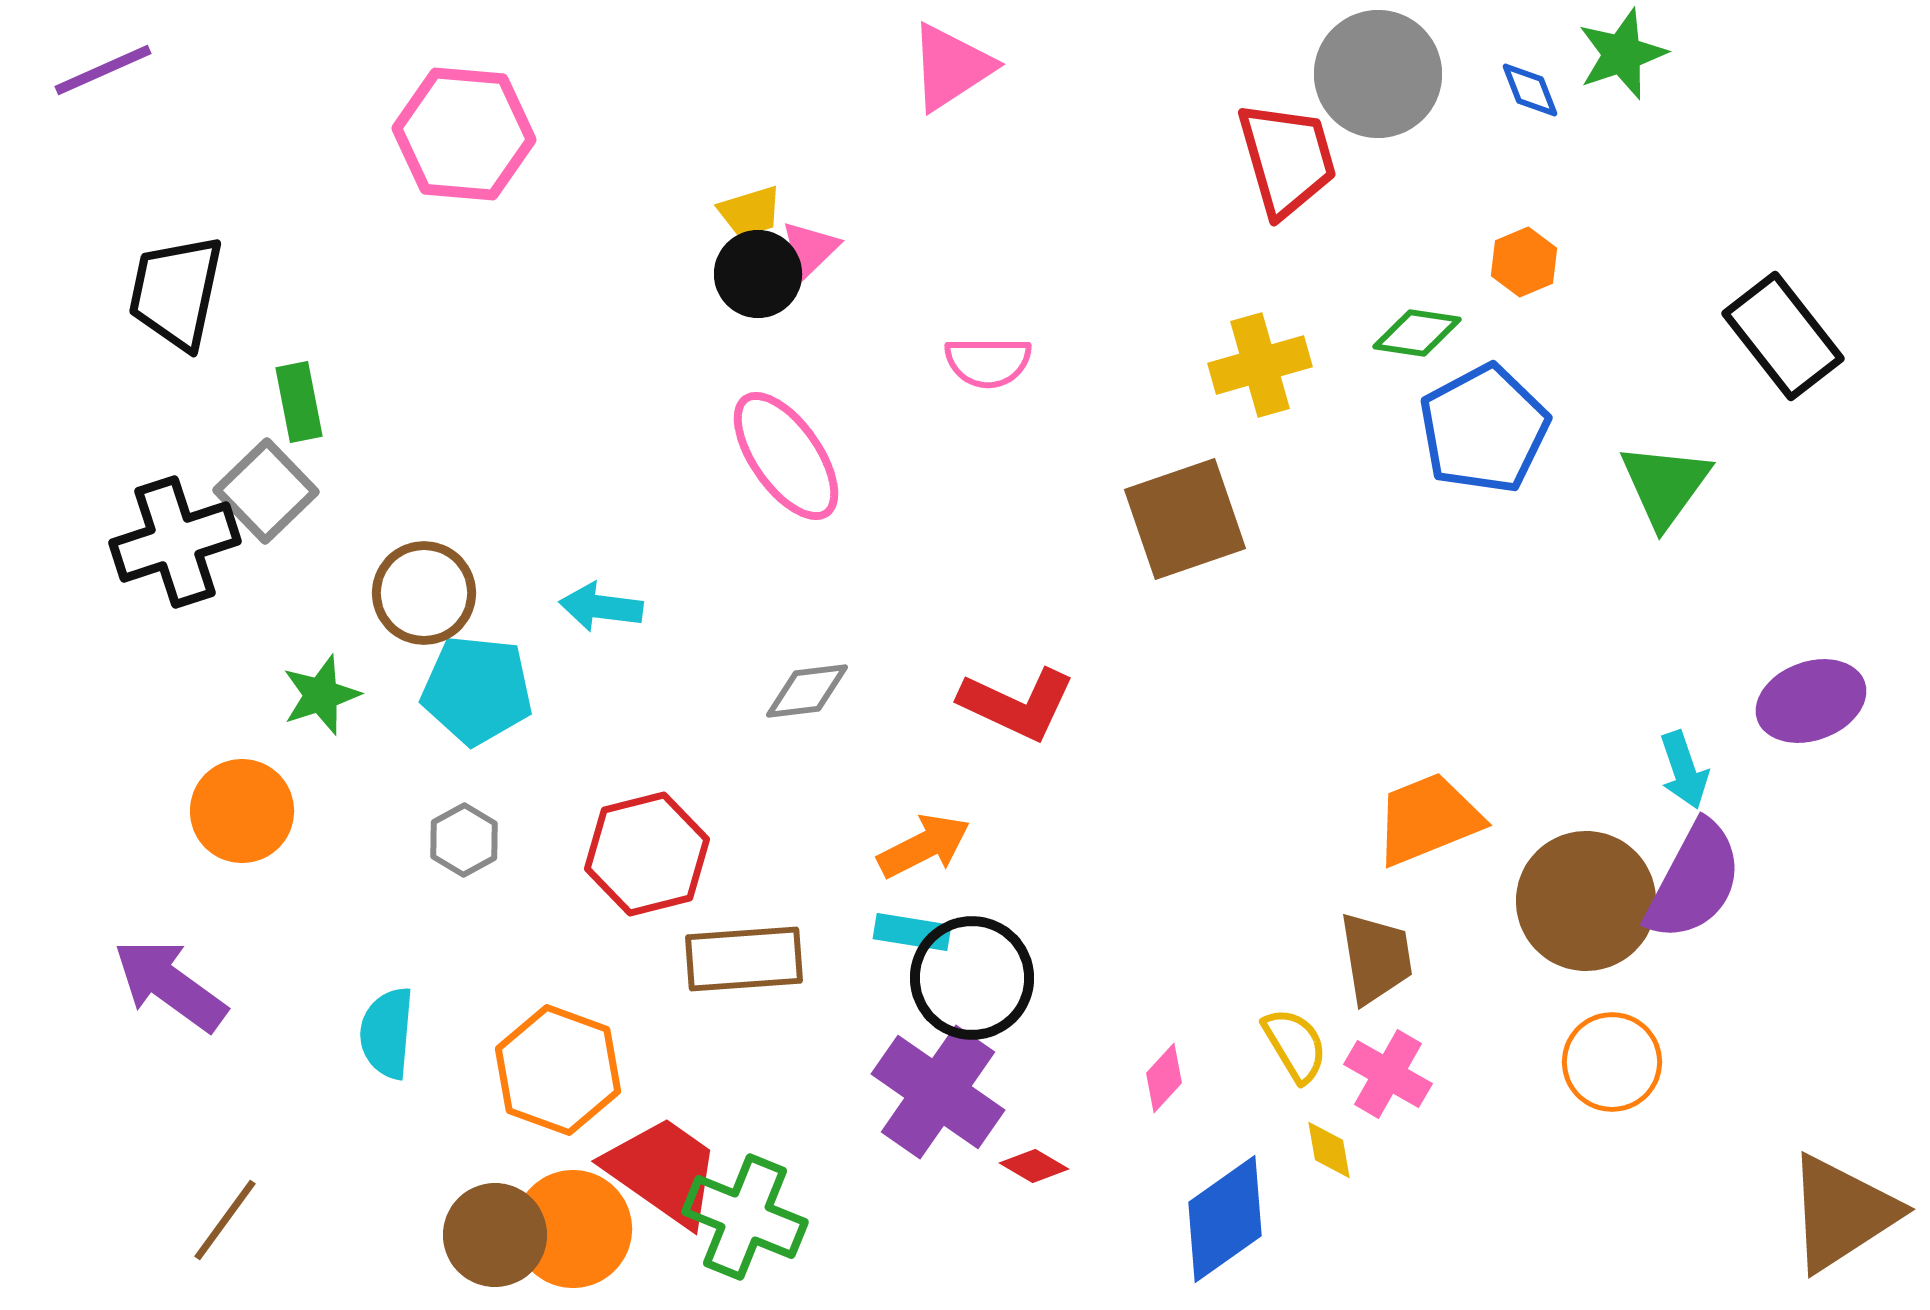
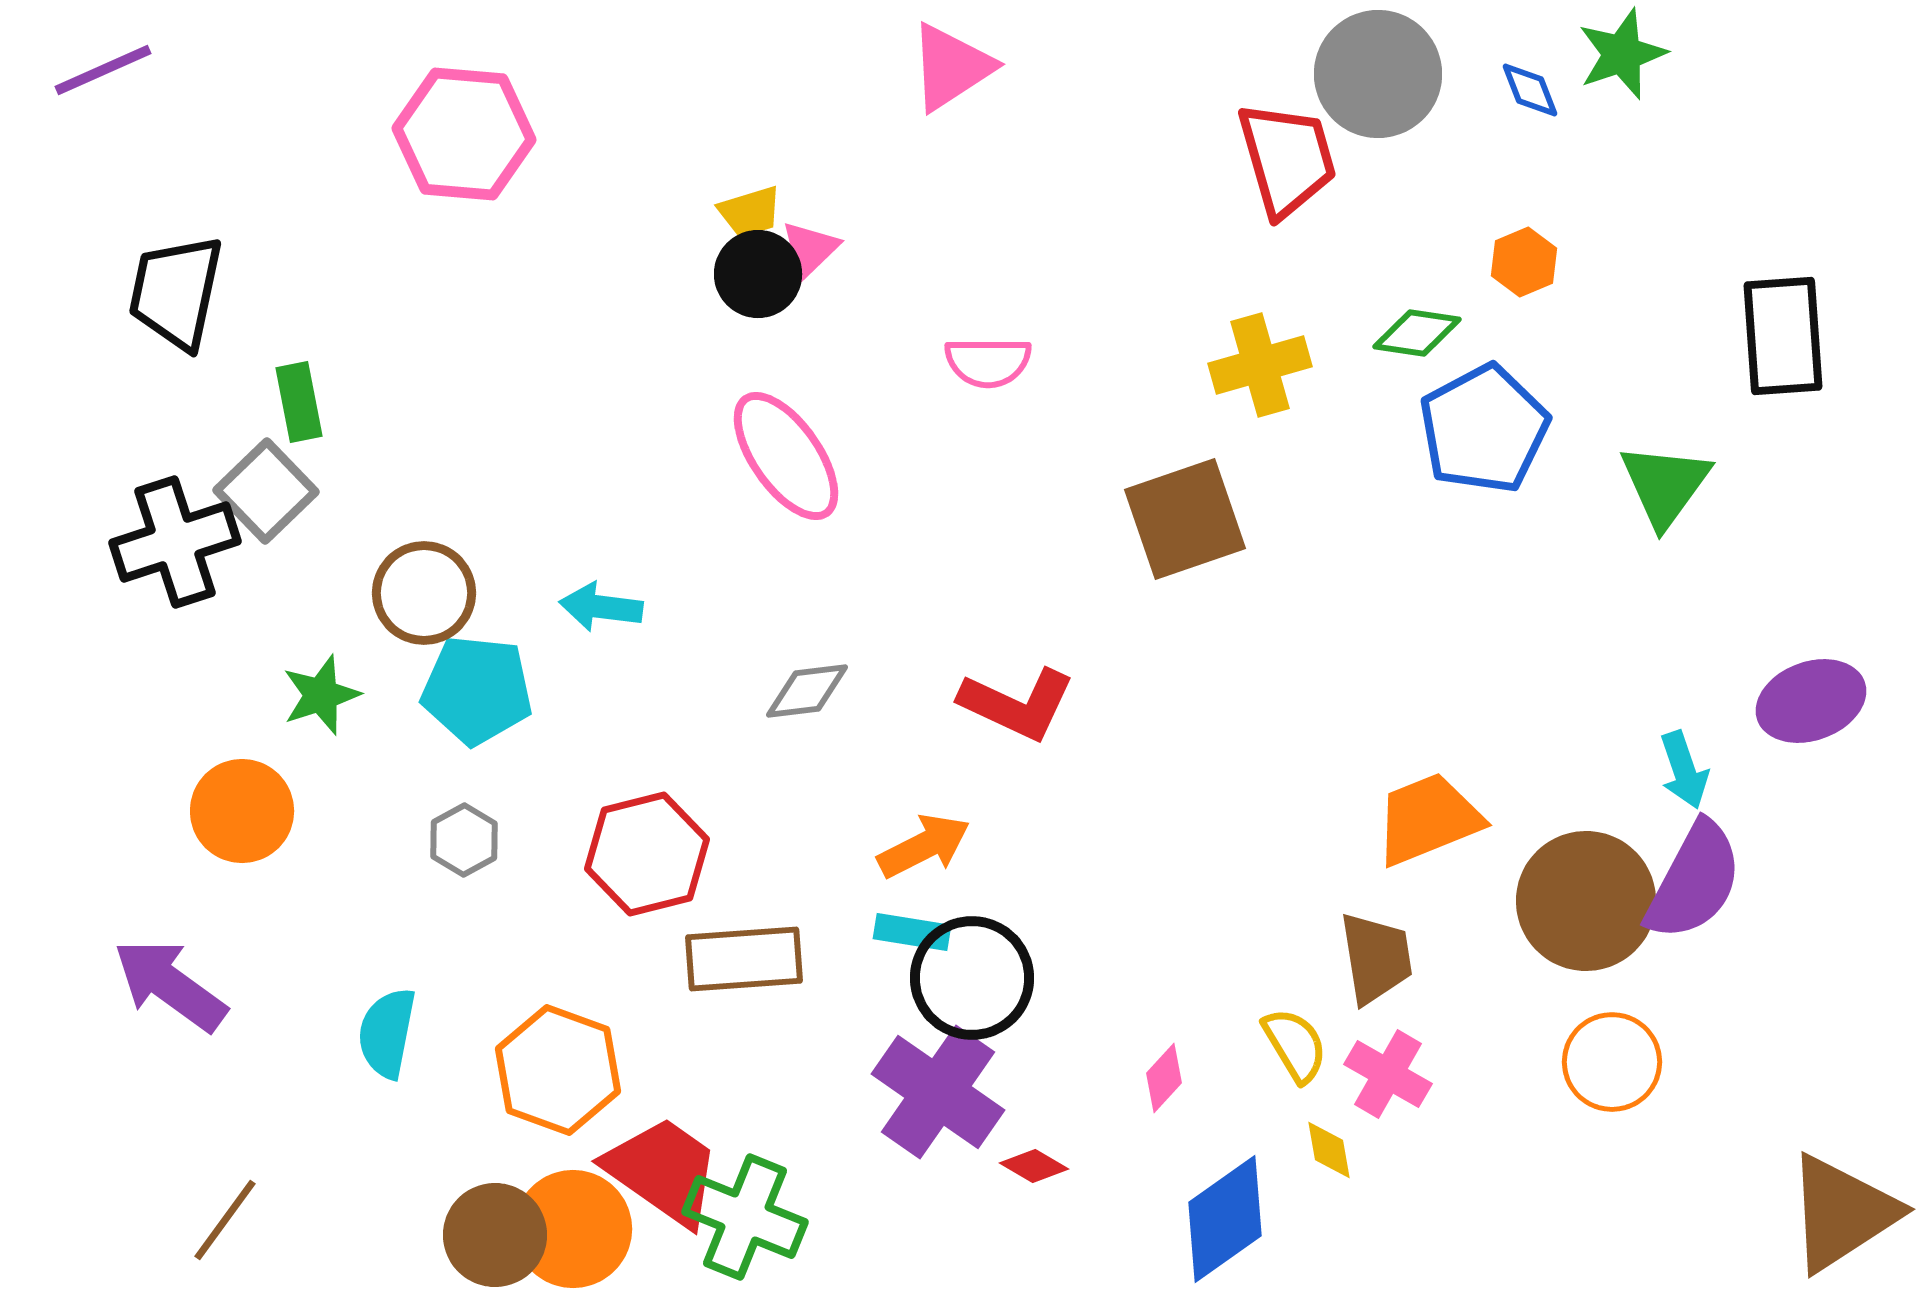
black rectangle at (1783, 336): rotated 34 degrees clockwise
cyan semicircle at (387, 1033): rotated 6 degrees clockwise
